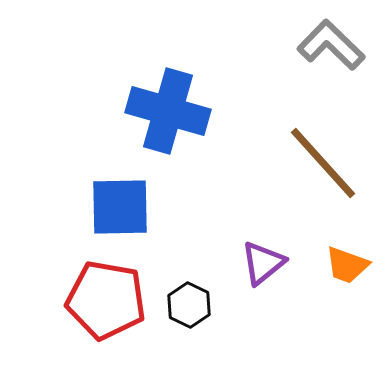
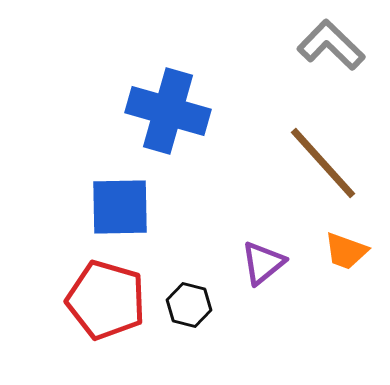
orange trapezoid: moved 1 px left, 14 px up
red pentagon: rotated 6 degrees clockwise
black hexagon: rotated 12 degrees counterclockwise
